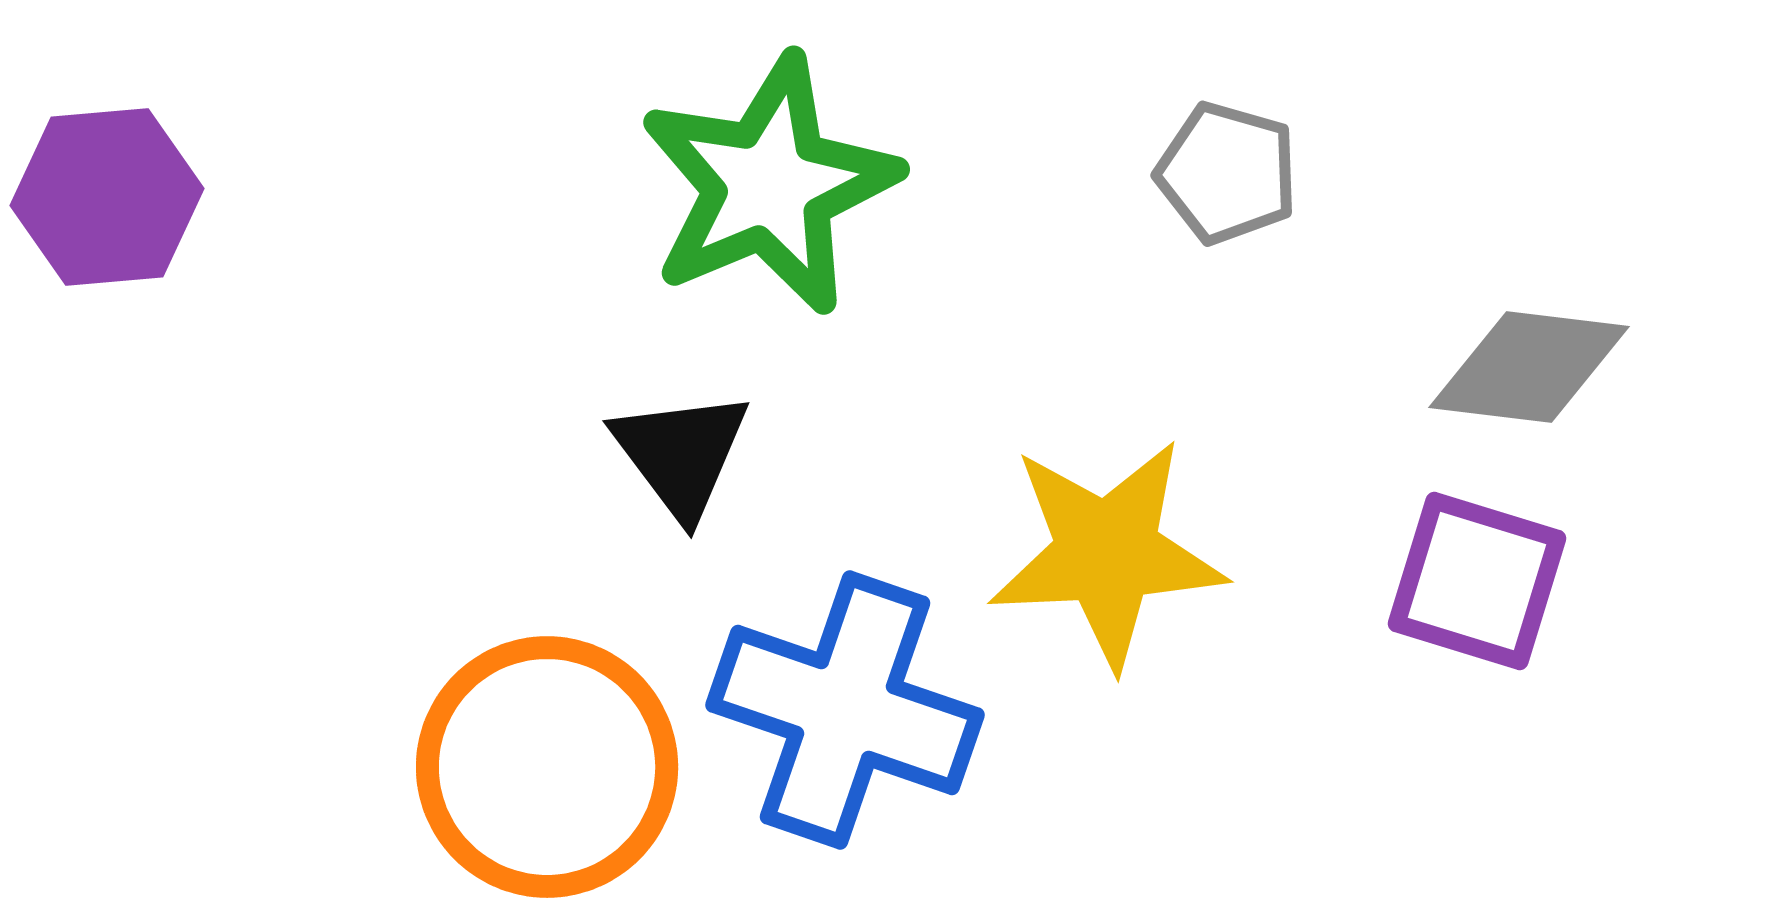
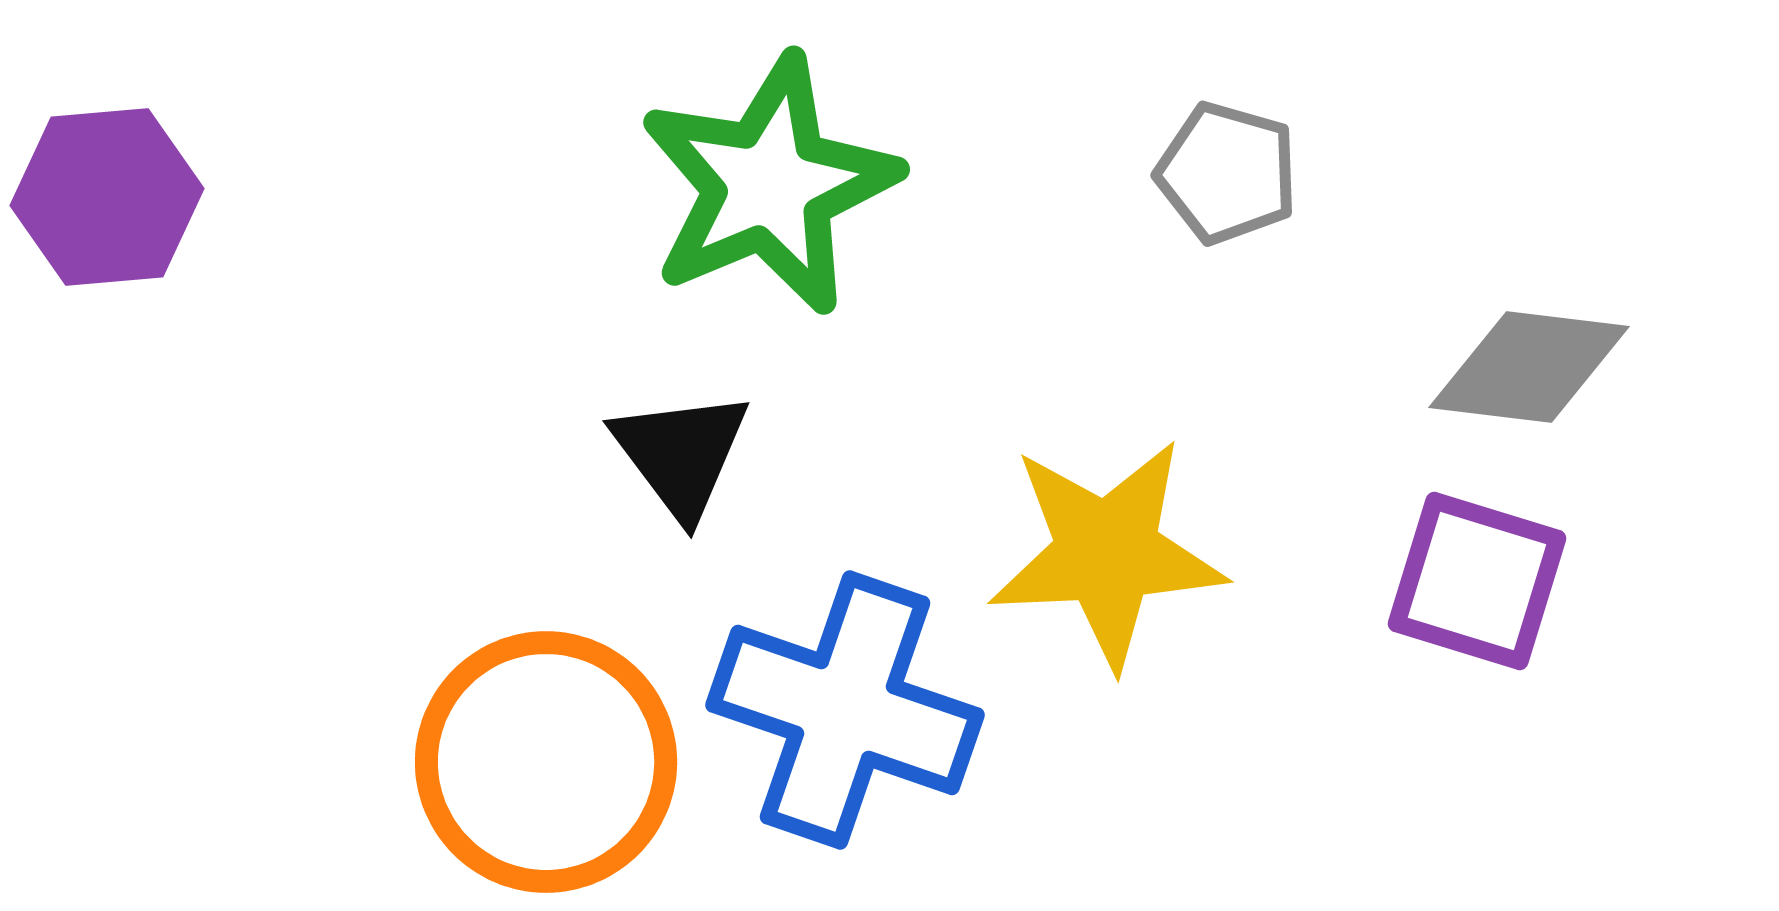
orange circle: moved 1 px left, 5 px up
